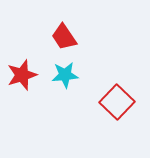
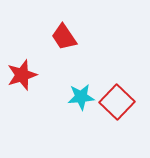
cyan star: moved 16 px right, 22 px down
